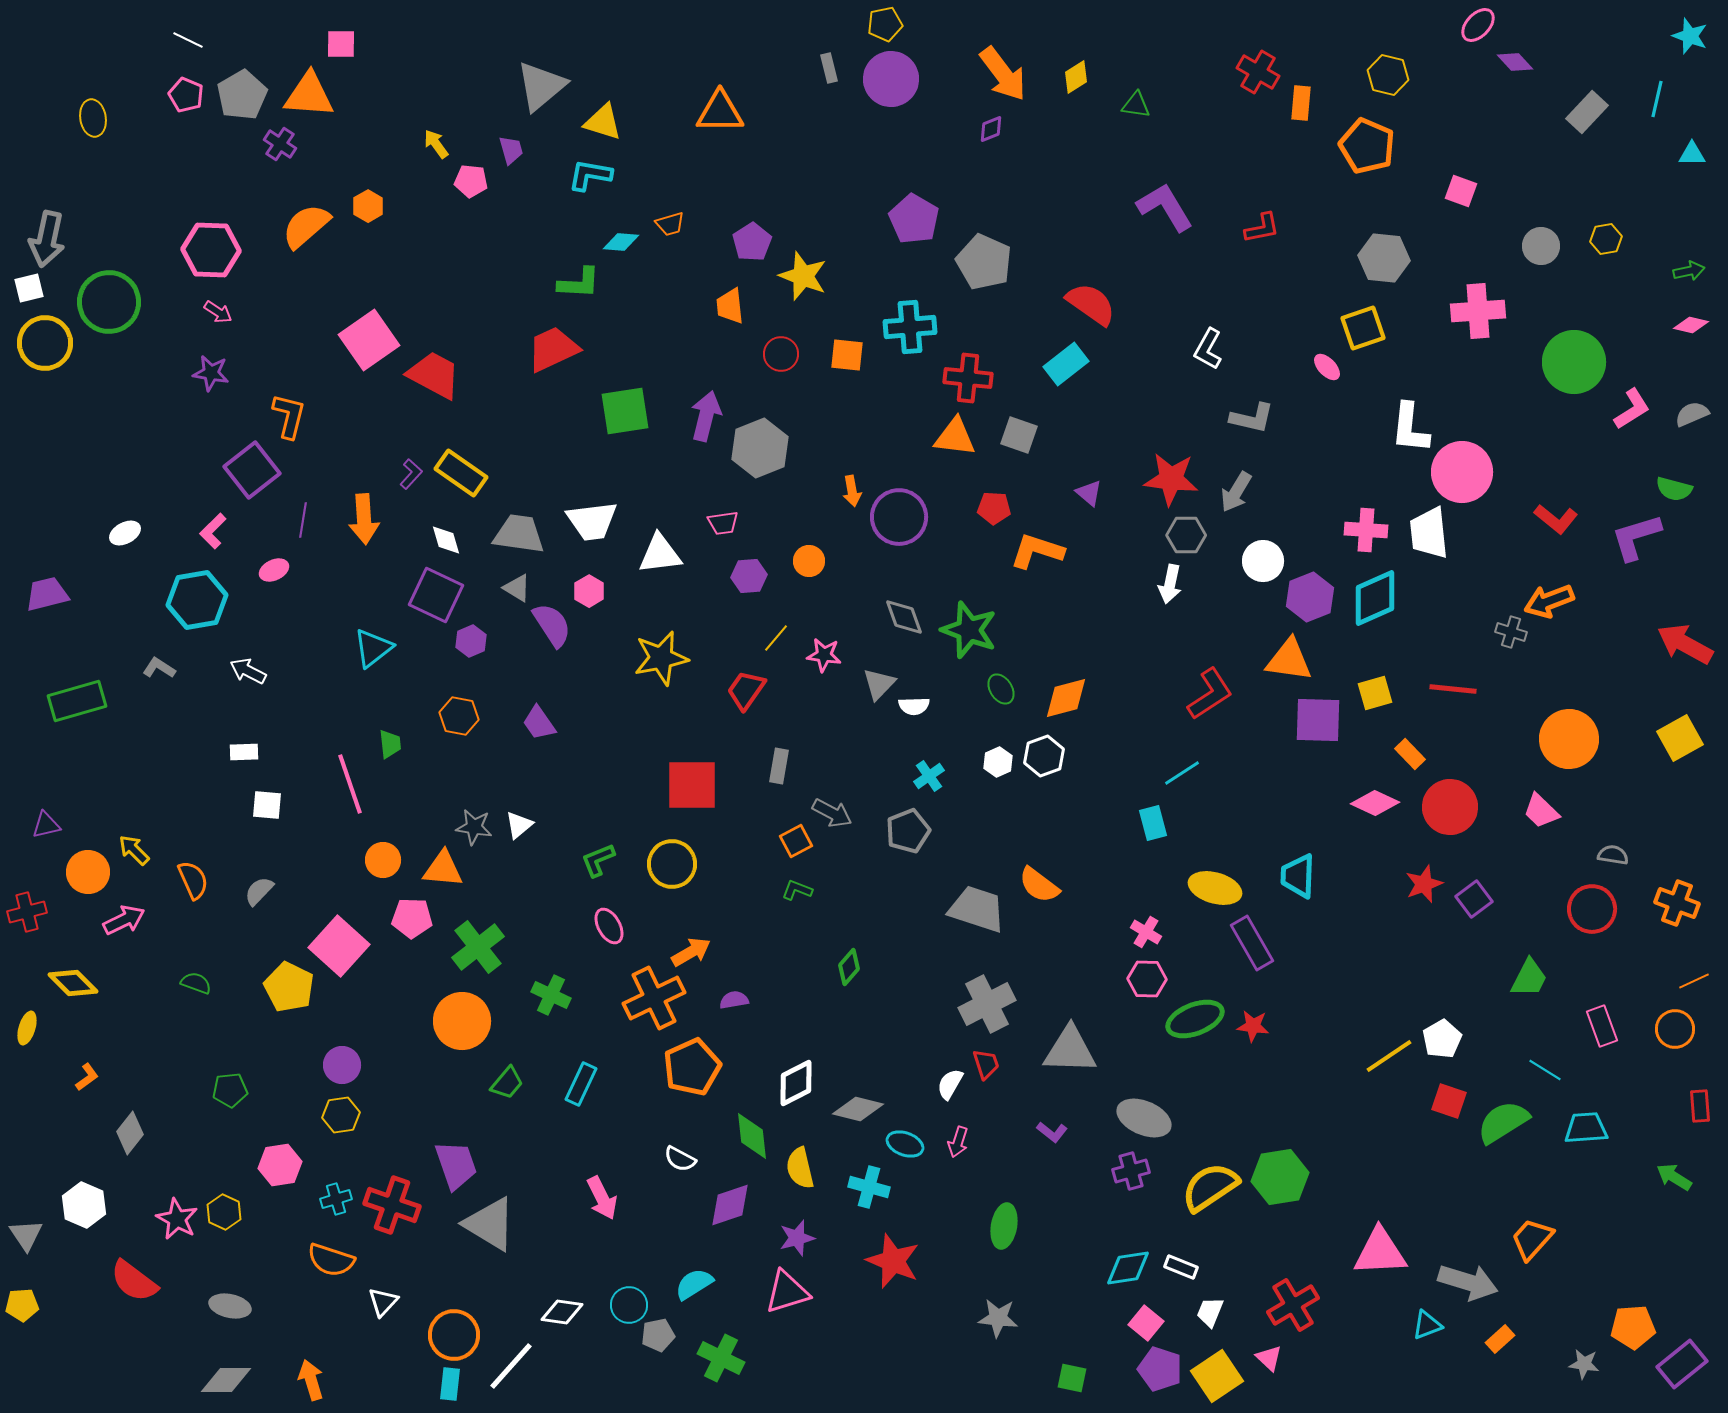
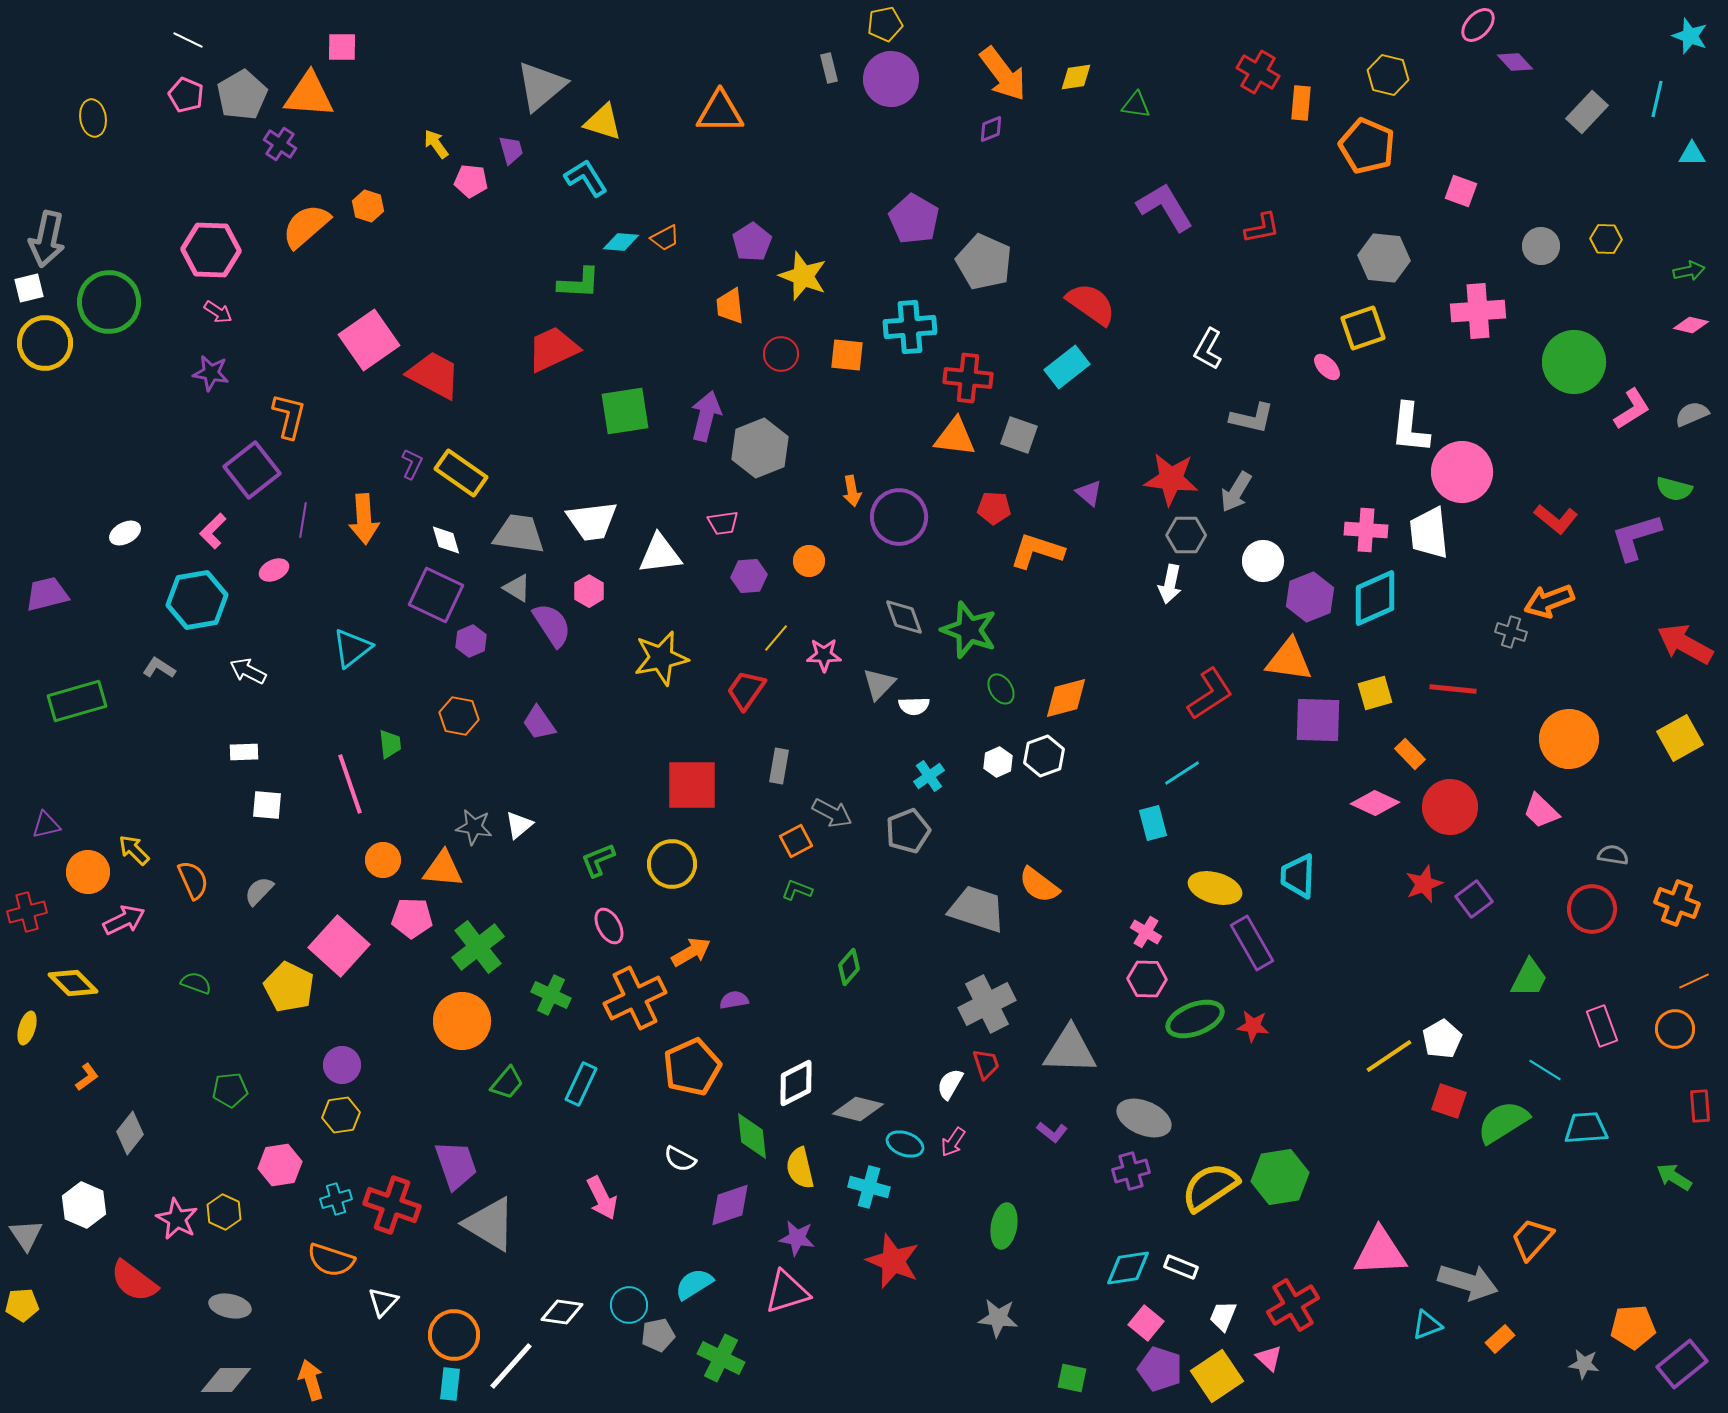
pink square at (341, 44): moved 1 px right, 3 px down
yellow diamond at (1076, 77): rotated 24 degrees clockwise
cyan L-shape at (590, 175): moved 4 px left, 3 px down; rotated 48 degrees clockwise
orange hexagon at (368, 206): rotated 12 degrees counterclockwise
orange trapezoid at (670, 224): moved 5 px left, 14 px down; rotated 12 degrees counterclockwise
yellow hexagon at (1606, 239): rotated 12 degrees clockwise
cyan rectangle at (1066, 364): moved 1 px right, 3 px down
purple L-shape at (411, 474): moved 1 px right, 10 px up; rotated 16 degrees counterclockwise
cyan triangle at (373, 648): moved 21 px left
pink star at (824, 655): rotated 8 degrees counterclockwise
orange cross at (654, 998): moved 19 px left
pink arrow at (958, 1142): moved 5 px left; rotated 16 degrees clockwise
purple star at (797, 1238): rotated 24 degrees clockwise
white trapezoid at (1210, 1312): moved 13 px right, 4 px down
